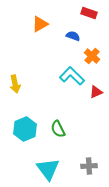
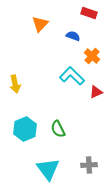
orange triangle: rotated 18 degrees counterclockwise
gray cross: moved 1 px up
